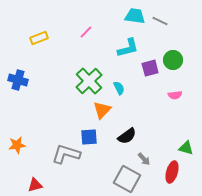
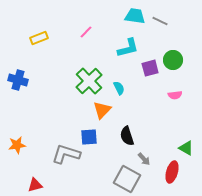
black semicircle: rotated 108 degrees clockwise
green triangle: rotated 14 degrees clockwise
